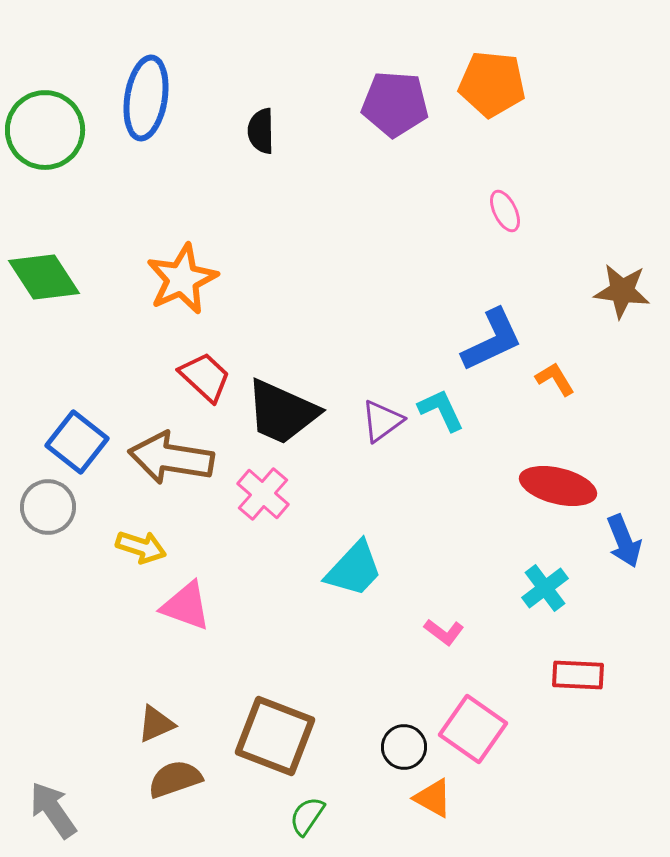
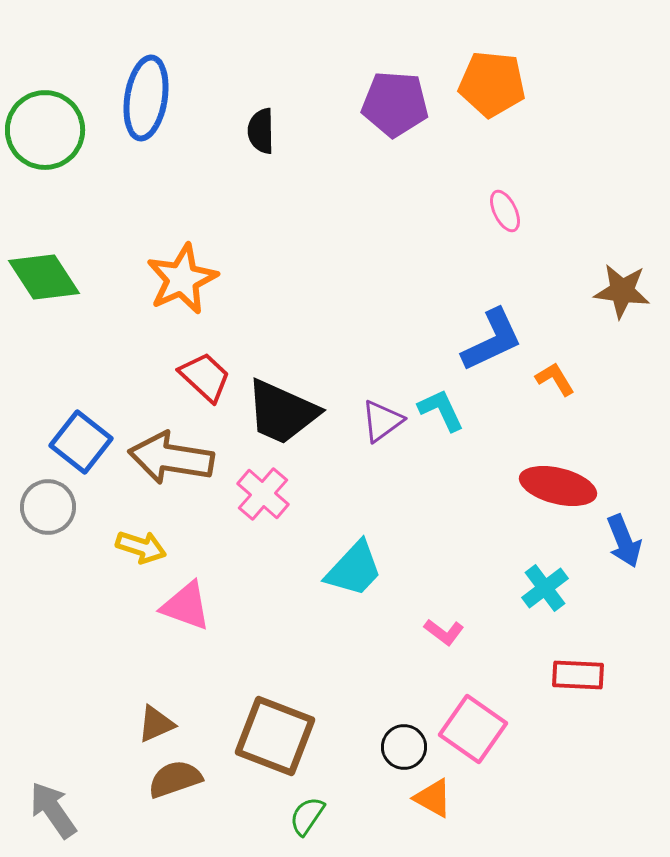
blue square: moved 4 px right
